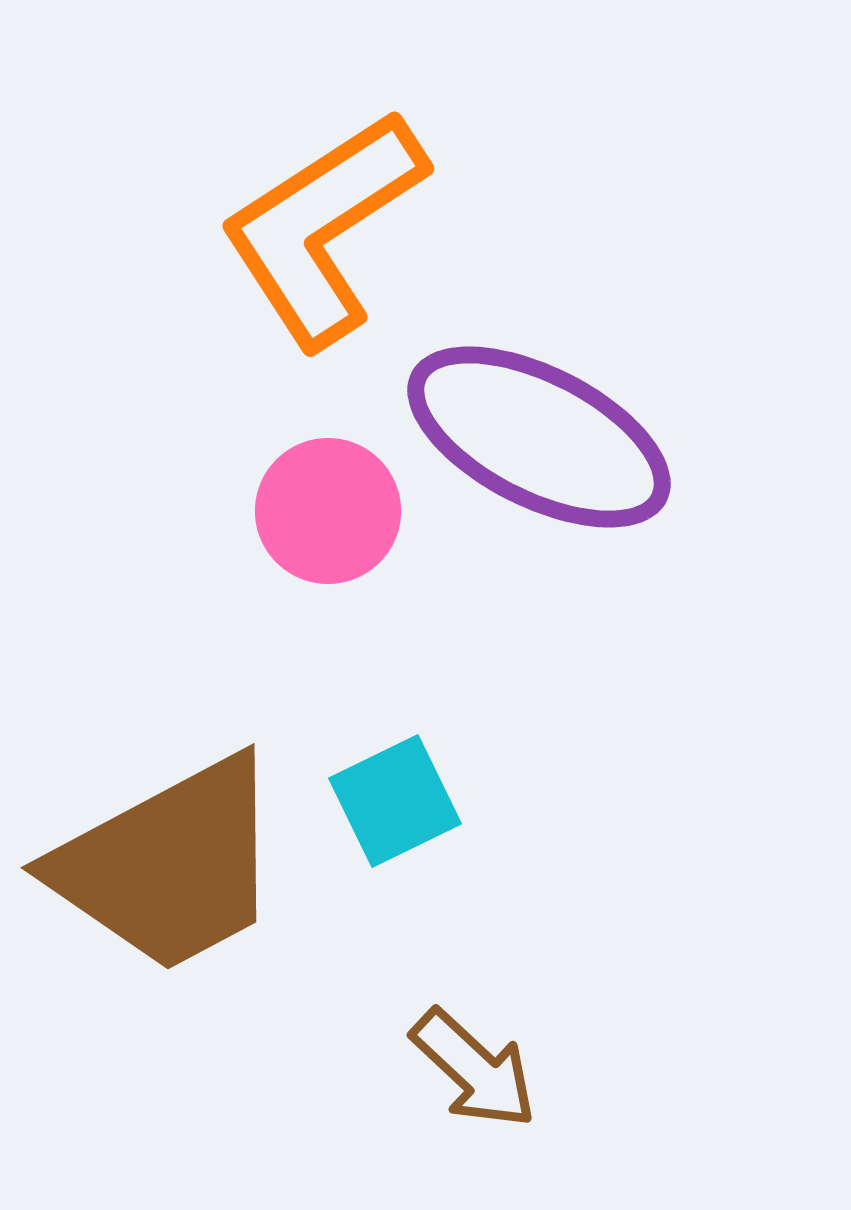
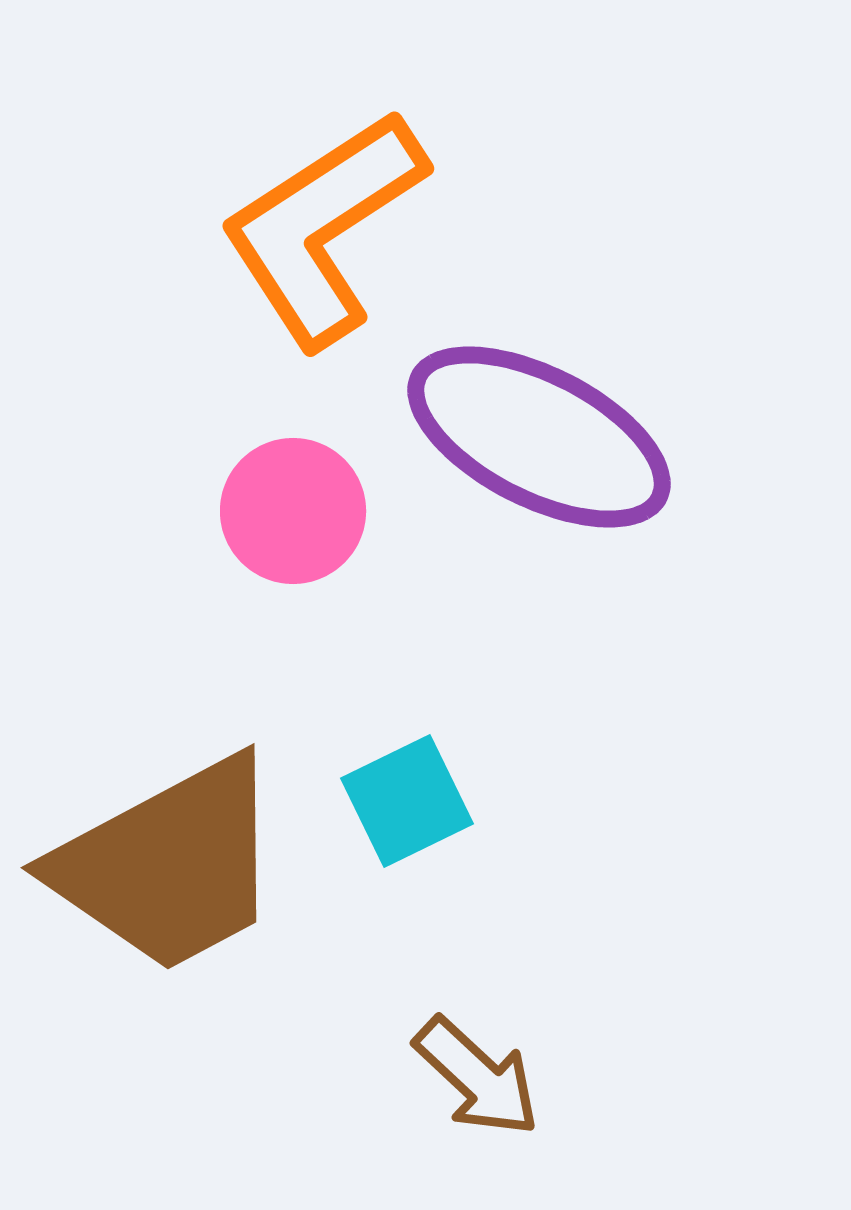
pink circle: moved 35 px left
cyan square: moved 12 px right
brown arrow: moved 3 px right, 8 px down
